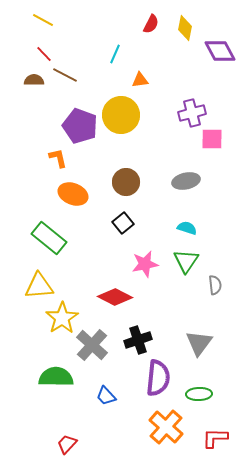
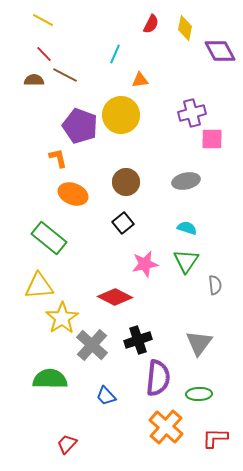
green semicircle: moved 6 px left, 2 px down
